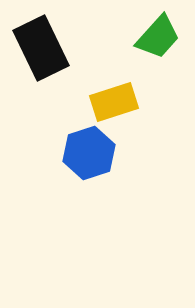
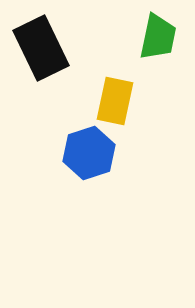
green trapezoid: rotated 30 degrees counterclockwise
yellow rectangle: moved 1 px right, 1 px up; rotated 60 degrees counterclockwise
